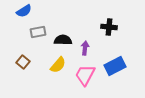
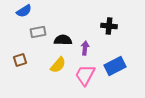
black cross: moved 1 px up
brown square: moved 3 px left, 2 px up; rotated 32 degrees clockwise
